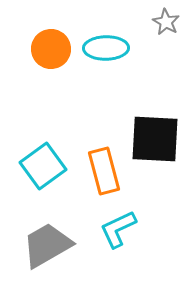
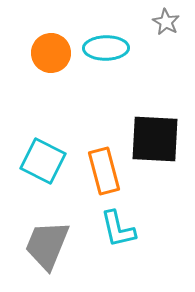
orange circle: moved 4 px down
cyan square: moved 5 px up; rotated 27 degrees counterclockwise
cyan L-shape: rotated 78 degrees counterclockwise
gray trapezoid: rotated 38 degrees counterclockwise
